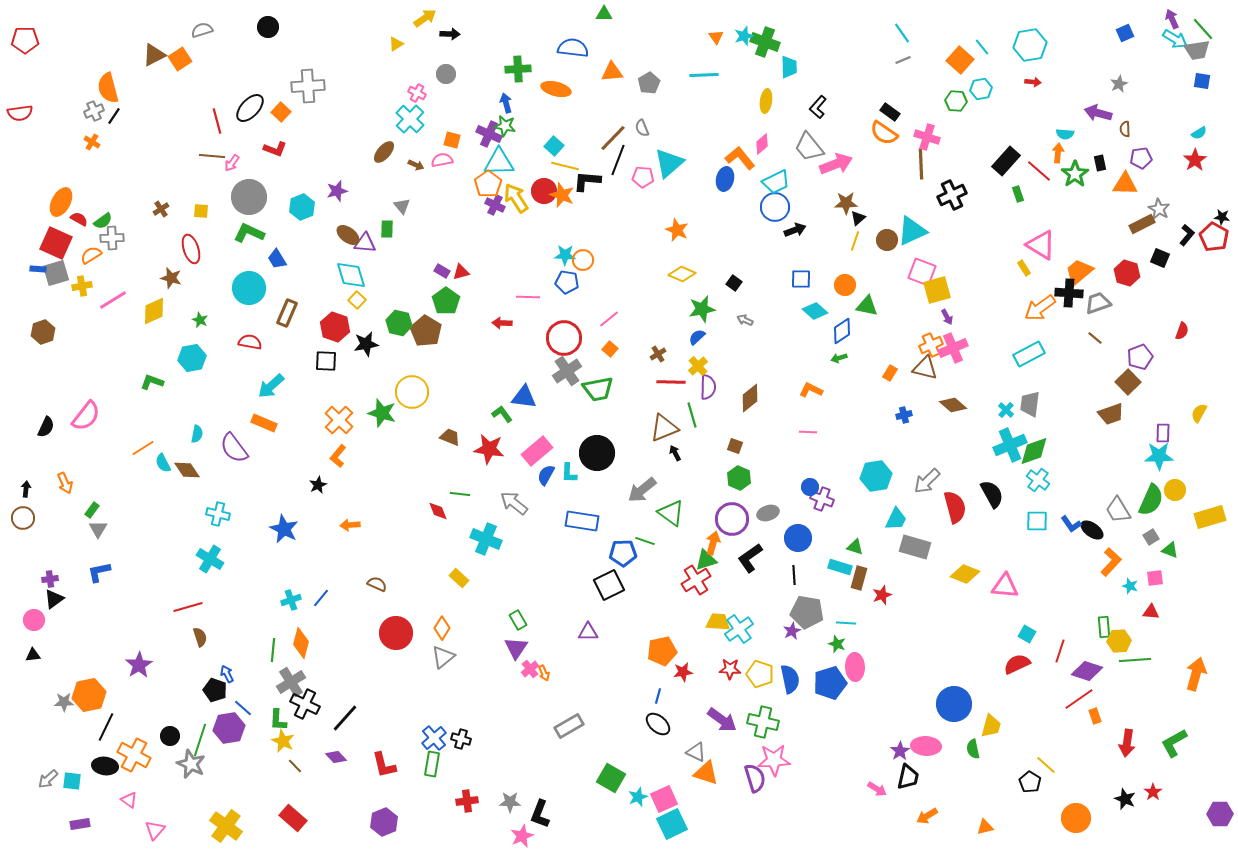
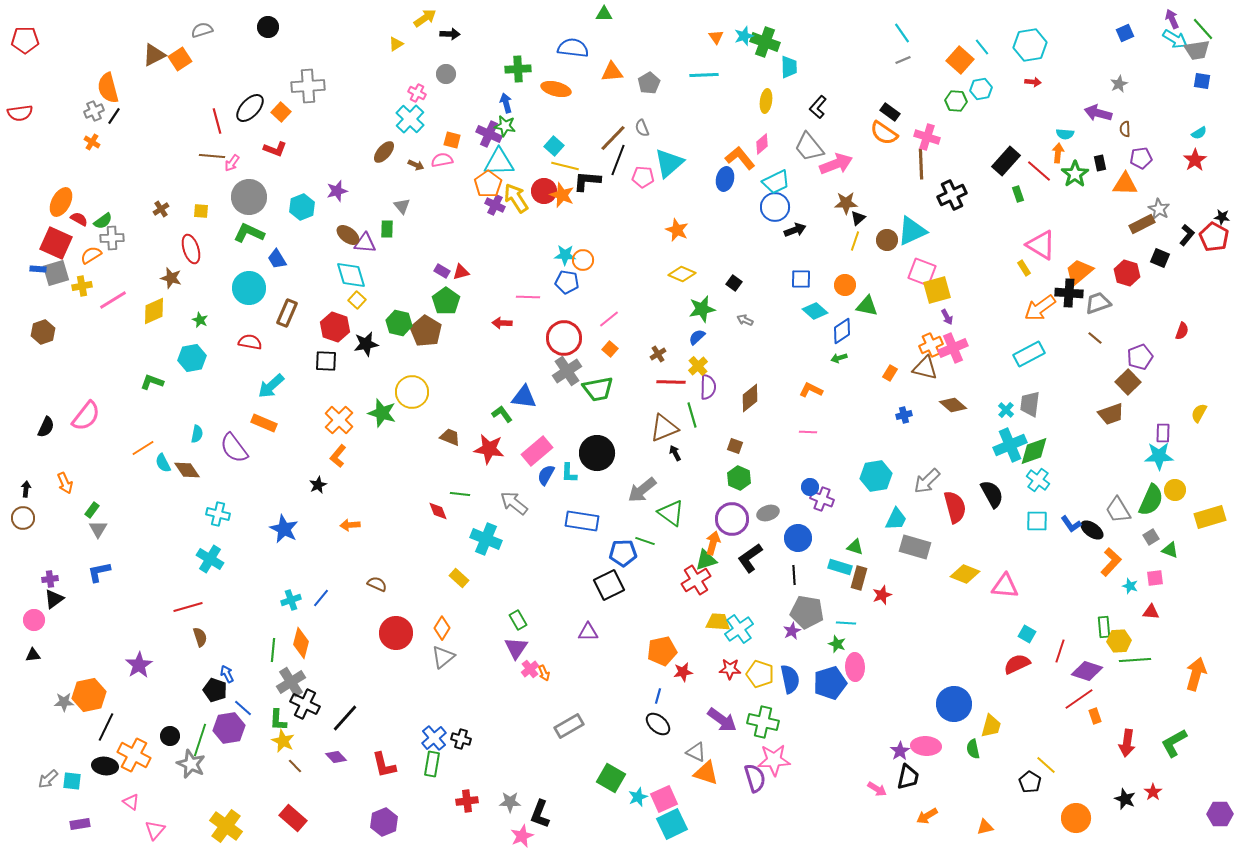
pink triangle at (129, 800): moved 2 px right, 2 px down
